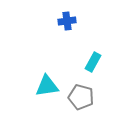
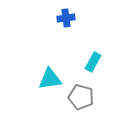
blue cross: moved 1 px left, 3 px up
cyan triangle: moved 3 px right, 7 px up
